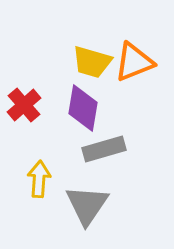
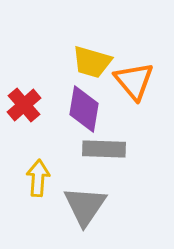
orange triangle: moved 19 px down; rotated 48 degrees counterclockwise
purple diamond: moved 1 px right, 1 px down
gray rectangle: rotated 18 degrees clockwise
yellow arrow: moved 1 px left, 1 px up
gray triangle: moved 2 px left, 1 px down
